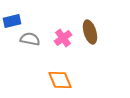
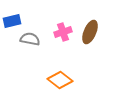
brown ellipse: rotated 40 degrees clockwise
pink cross: moved 6 px up; rotated 18 degrees clockwise
orange diamond: rotated 30 degrees counterclockwise
